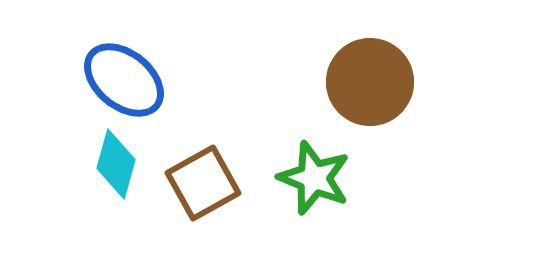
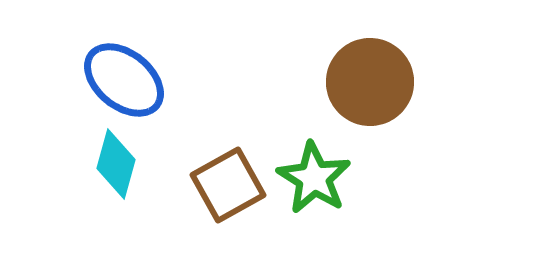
green star: rotated 10 degrees clockwise
brown square: moved 25 px right, 2 px down
